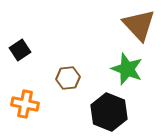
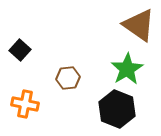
brown triangle: rotated 12 degrees counterclockwise
black square: rotated 15 degrees counterclockwise
green star: rotated 20 degrees clockwise
black hexagon: moved 8 px right, 3 px up
